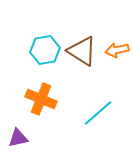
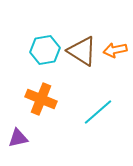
orange arrow: moved 2 px left
cyan line: moved 1 px up
